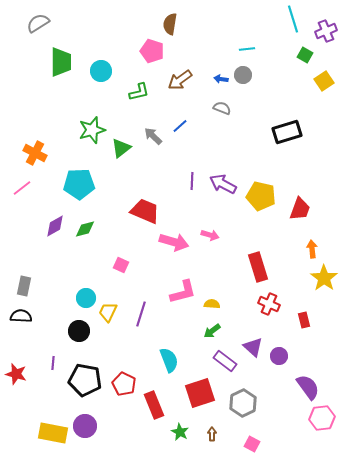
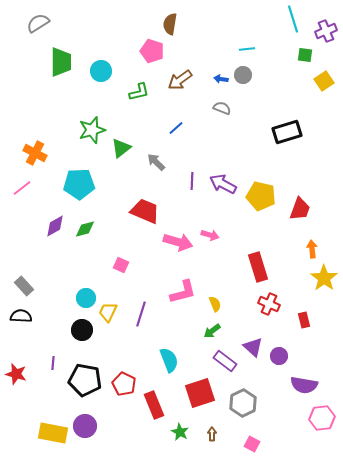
green square at (305, 55): rotated 21 degrees counterclockwise
blue line at (180, 126): moved 4 px left, 2 px down
gray arrow at (153, 136): moved 3 px right, 26 px down
pink arrow at (174, 242): moved 4 px right
gray rectangle at (24, 286): rotated 54 degrees counterclockwise
yellow semicircle at (212, 304): moved 3 px right; rotated 63 degrees clockwise
black circle at (79, 331): moved 3 px right, 1 px up
purple semicircle at (308, 387): moved 4 px left, 2 px up; rotated 136 degrees clockwise
